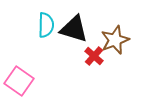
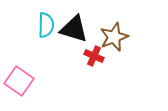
brown star: moved 1 px left, 3 px up
red cross: rotated 18 degrees counterclockwise
